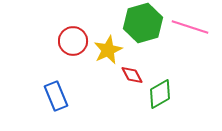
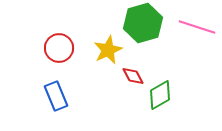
pink line: moved 7 px right
red circle: moved 14 px left, 7 px down
red diamond: moved 1 px right, 1 px down
green diamond: moved 1 px down
